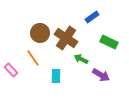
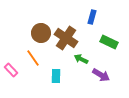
blue rectangle: rotated 40 degrees counterclockwise
brown circle: moved 1 px right
